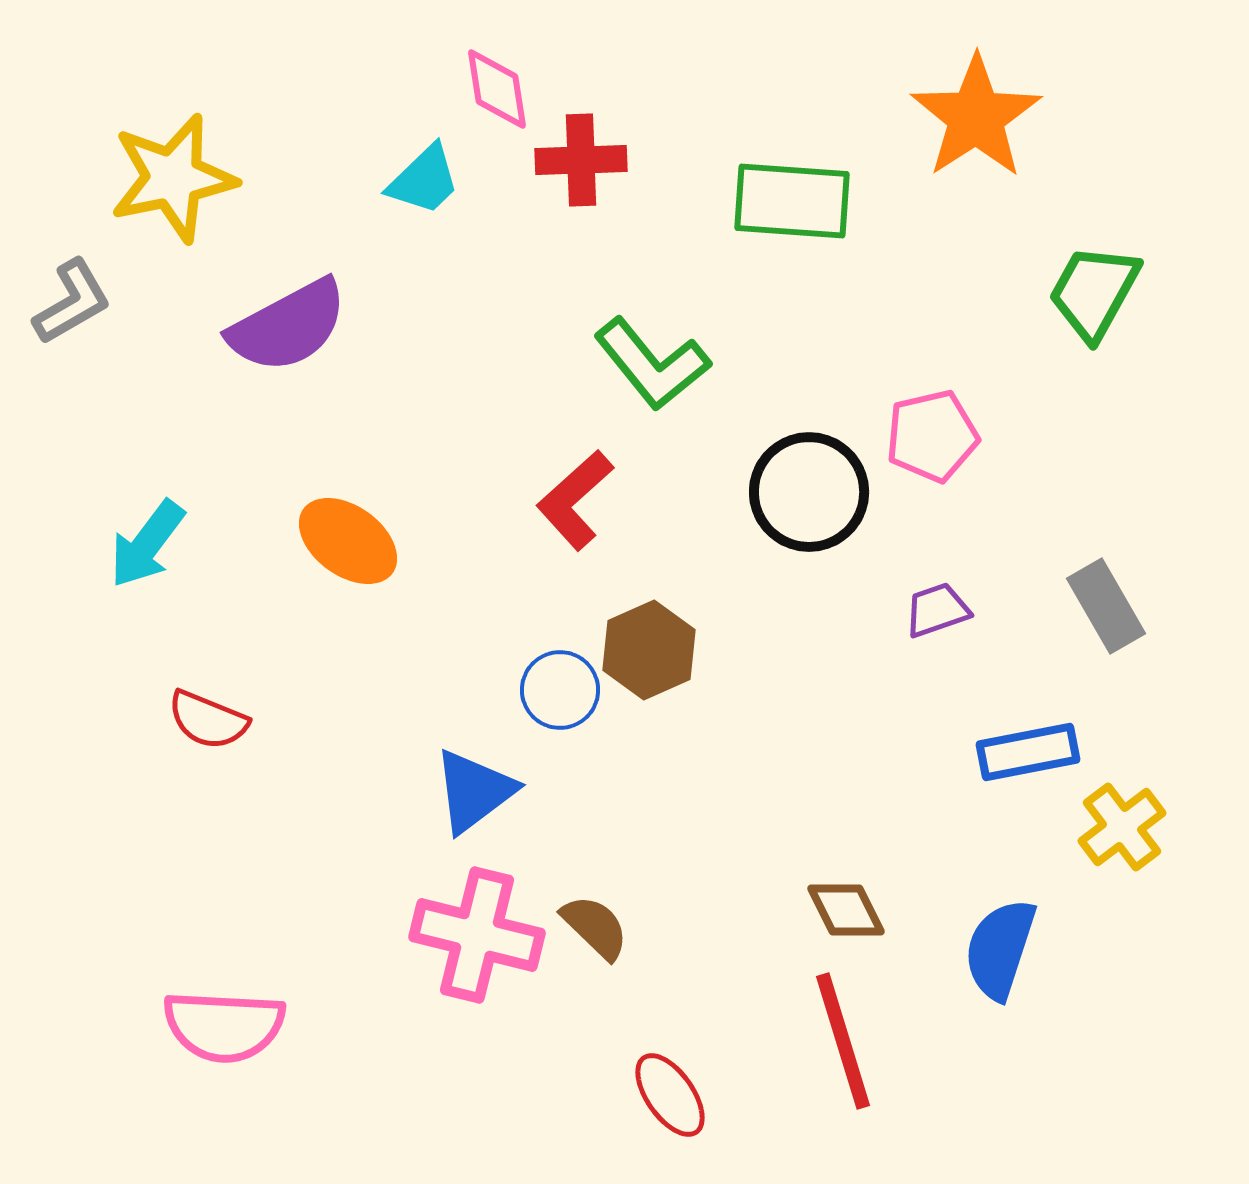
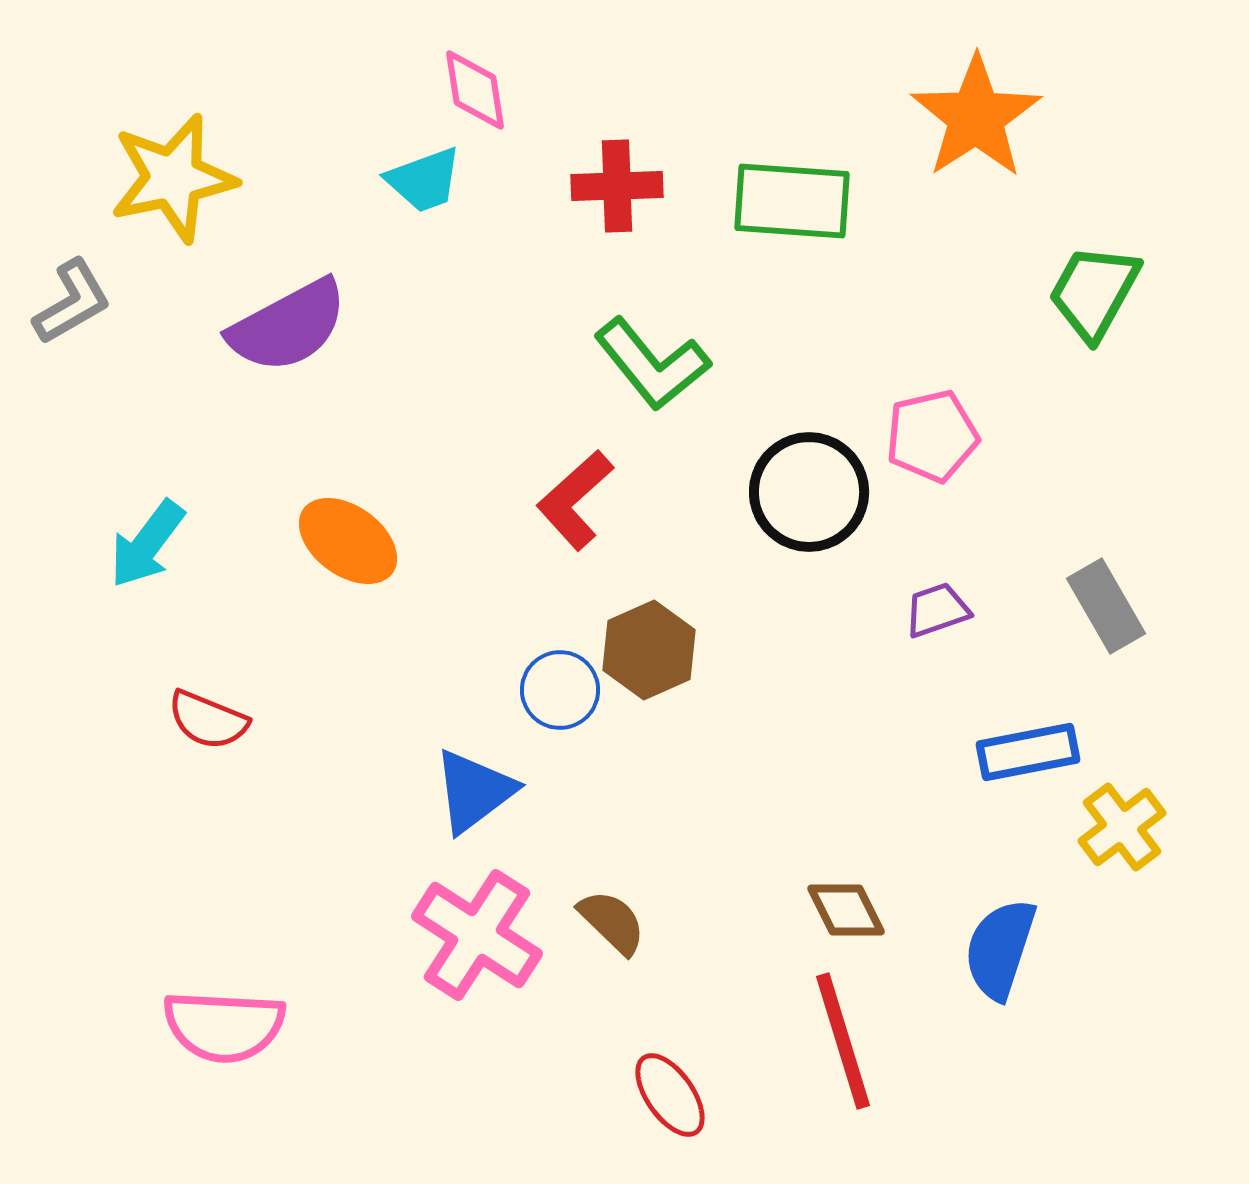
pink diamond: moved 22 px left, 1 px down
red cross: moved 36 px right, 26 px down
cyan trapezoid: rotated 24 degrees clockwise
brown semicircle: moved 17 px right, 5 px up
pink cross: rotated 19 degrees clockwise
